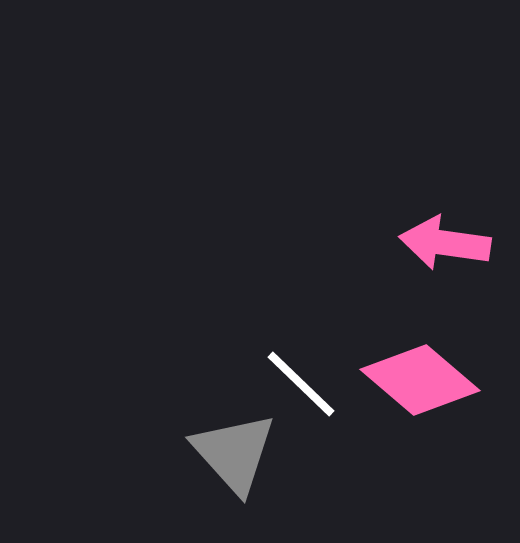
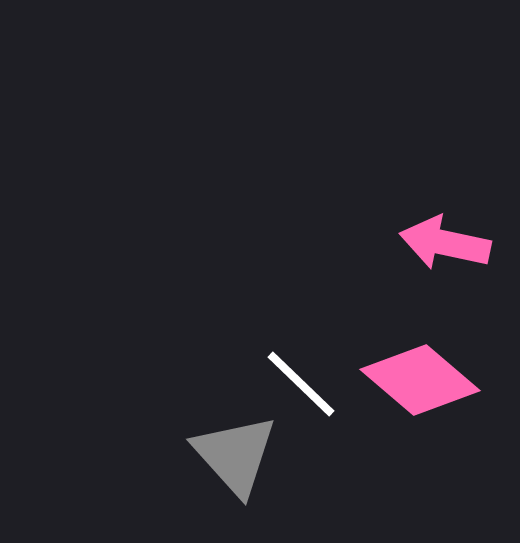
pink arrow: rotated 4 degrees clockwise
gray triangle: moved 1 px right, 2 px down
